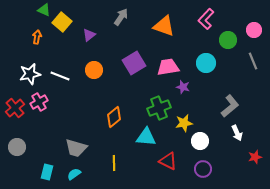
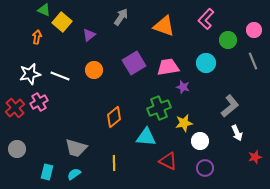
gray circle: moved 2 px down
purple circle: moved 2 px right, 1 px up
